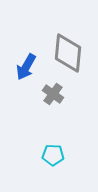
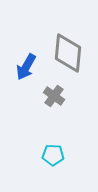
gray cross: moved 1 px right, 2 px down
